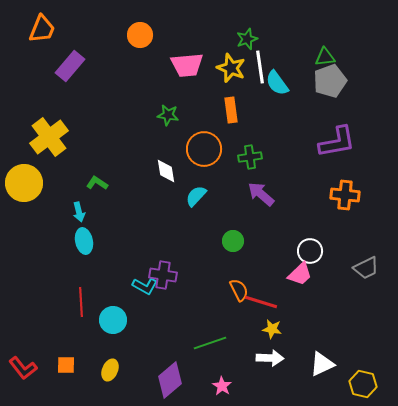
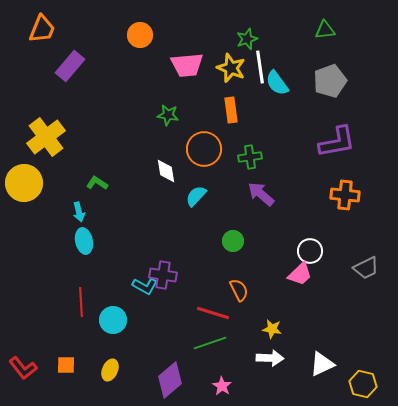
green triangle at (325, 57): moved 27 px up
yellow cross at (49, 137): moved 3 px left
red line at (261, 302): moved 48 px left, 11 px down
